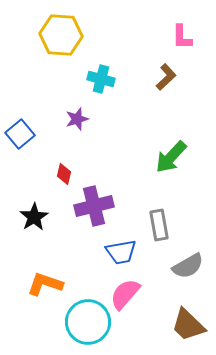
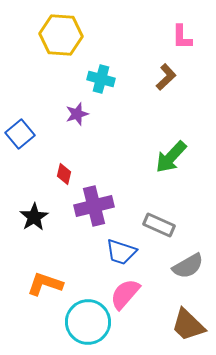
purple star: moved 5 px up
gray rectangle: rotated 56 degrees counterclockwise
blue trapezoid: rotated 28 degrees clockwise
